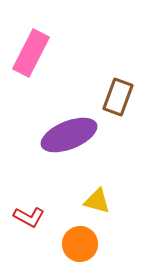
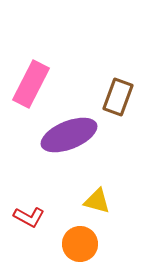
pink rectangle: moved 31 px down
